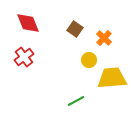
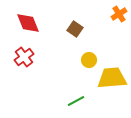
orange cross: moved 15 px right, 24 px up; rotated 14 degrees clockwise
